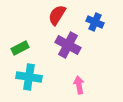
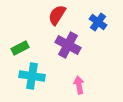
blue cross: moved 3 px right; rotated 12 degrees clockwise
cyan cross: moved 3 px right, 1 px up
